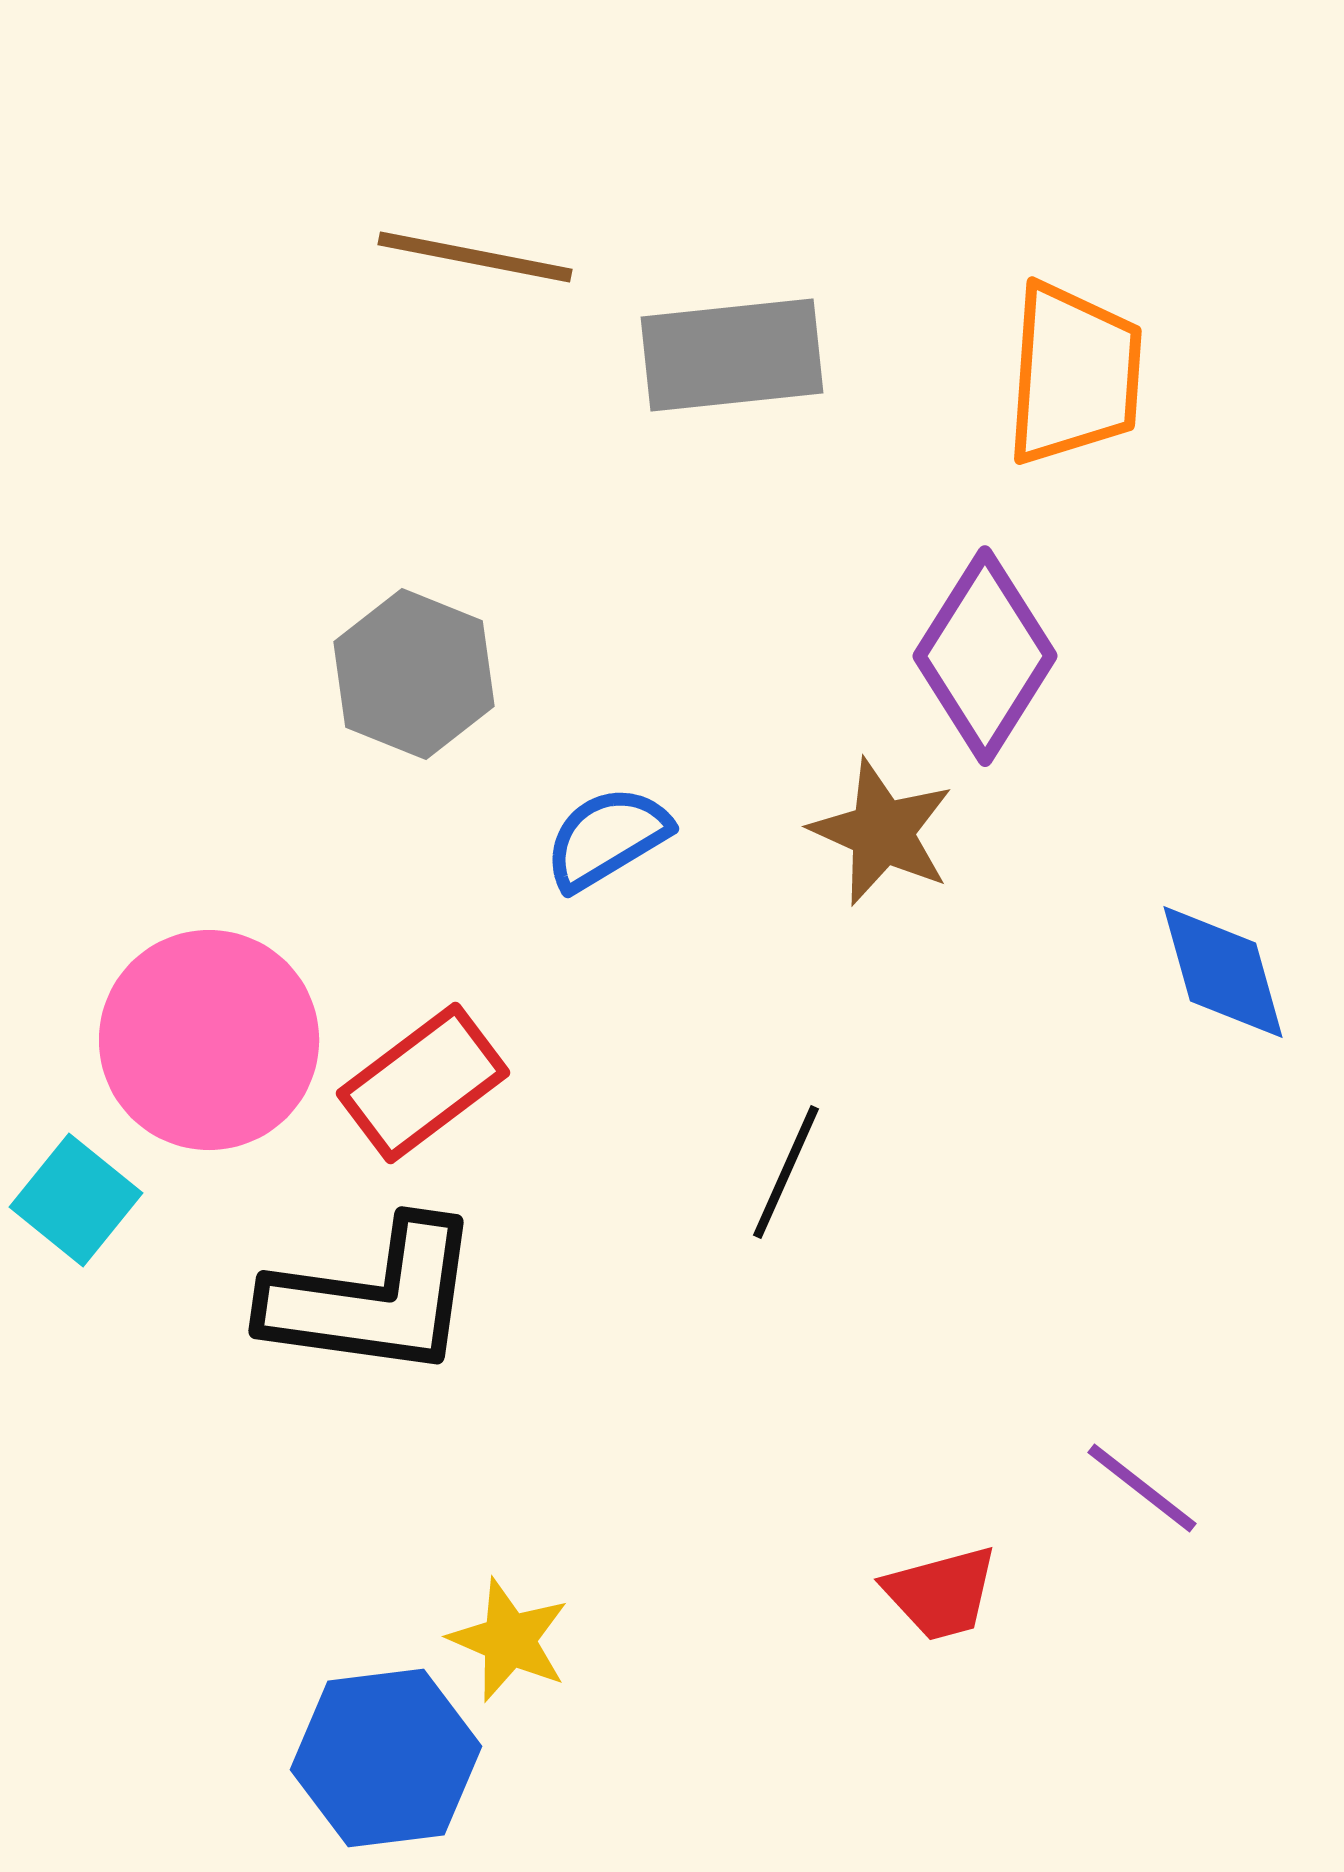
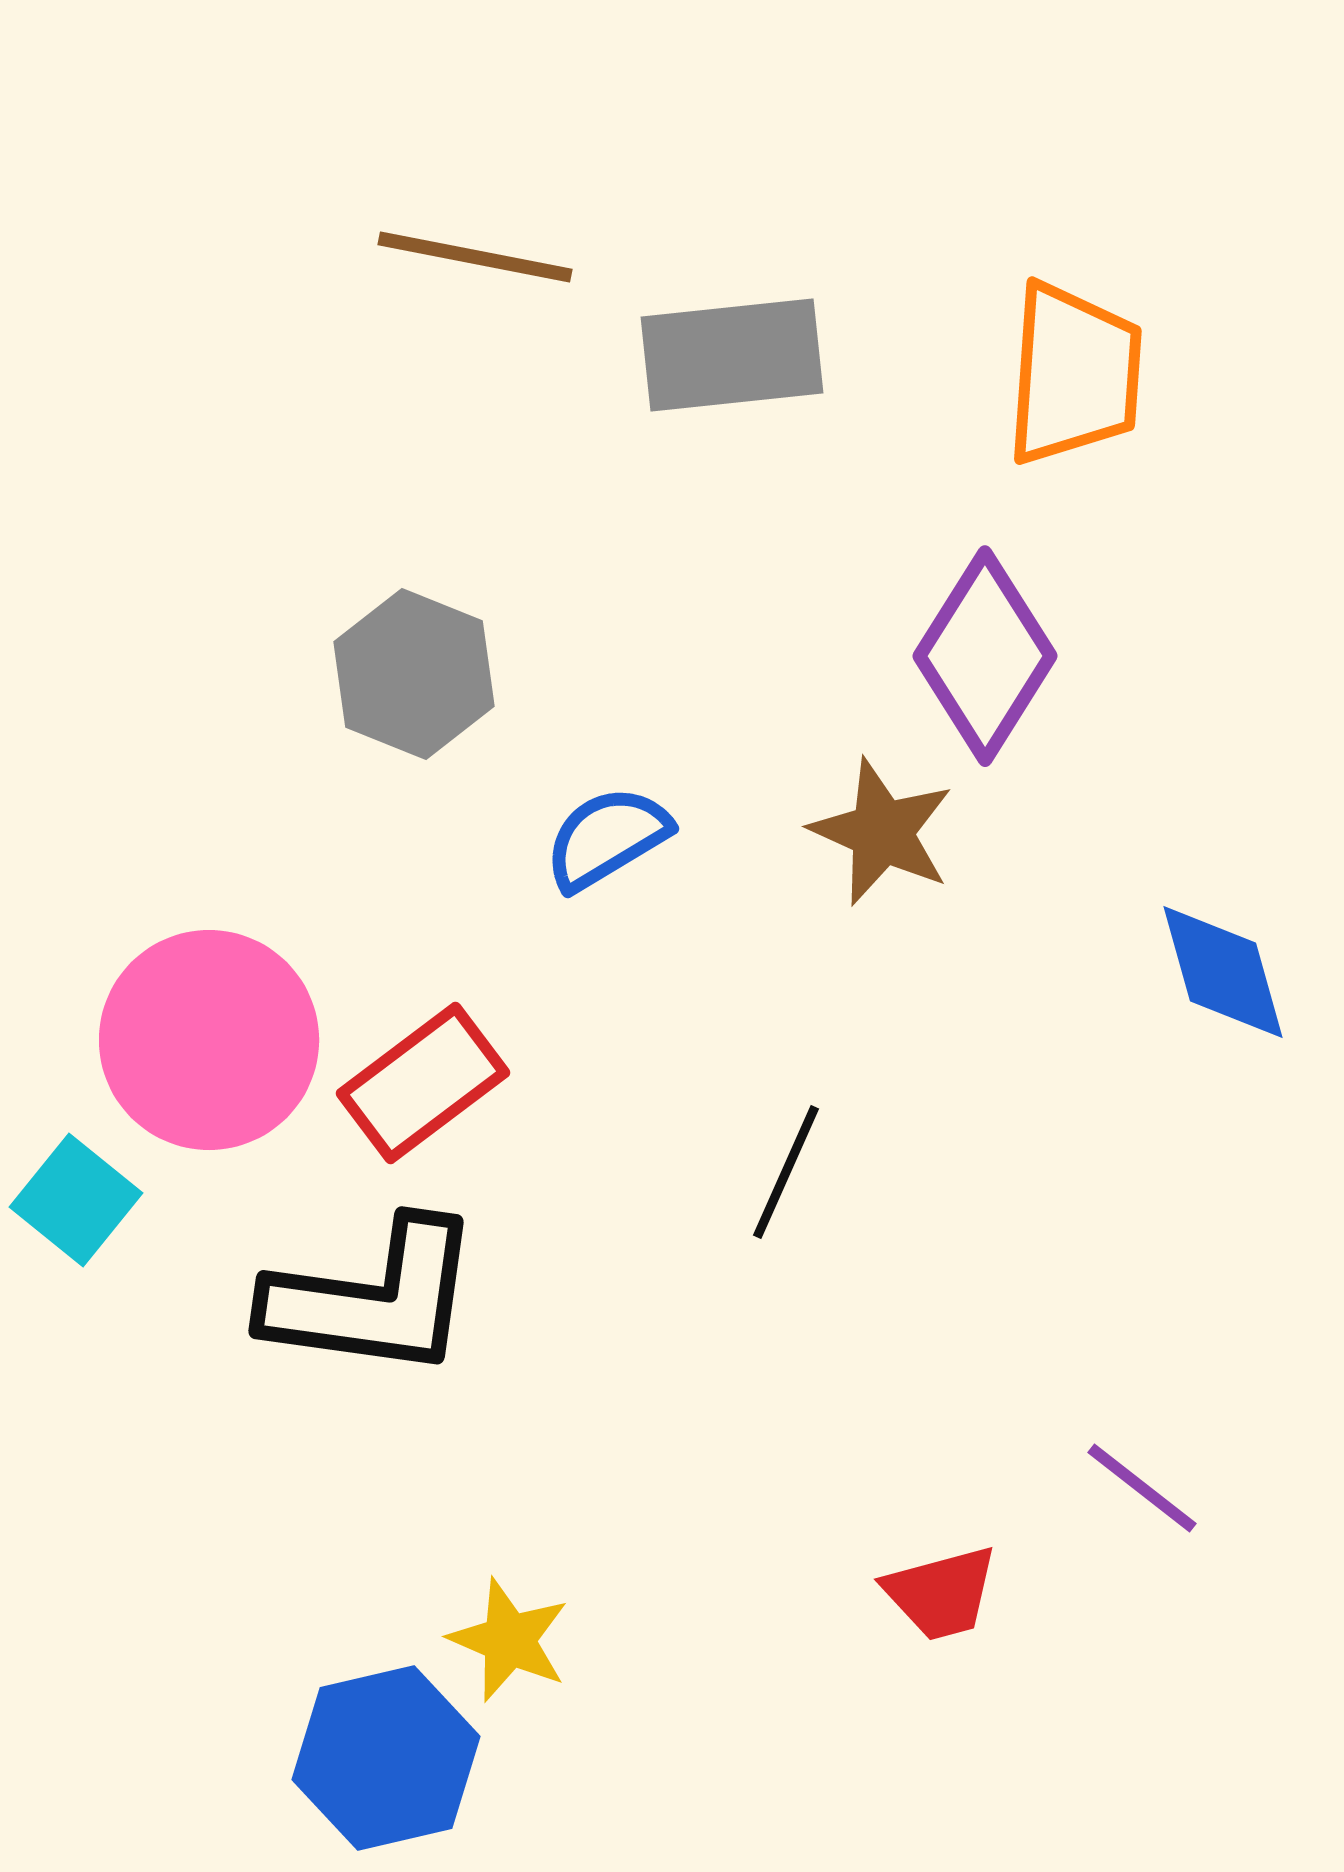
blue hexagon: rotated 6 degrees counterclockwise
